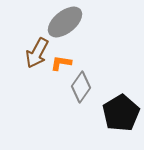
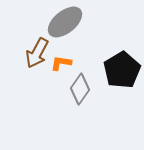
gray diamond: moved 1 px left, 2 px down
black pentagon: moved 1 px right, 43 px up
